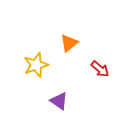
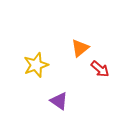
orange triangle: moved 11 px right, 5 px down
